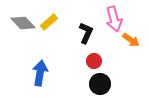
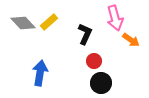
pink arrow: moved 1 px right, 1 px up
black L-shape: moved 1 px left, 1 px down
black circle: moved 1 px right, 1 px up
